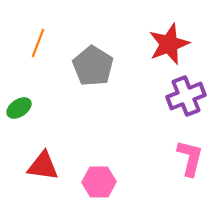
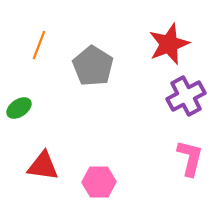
orange line: moved 1 px right, 2 px down
purple cross: rotated 6 degrees counterclockwise
